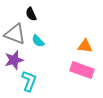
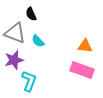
gray triangle: moved 1 px up
